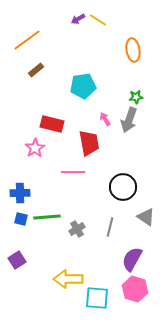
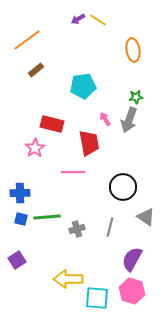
gray cross: rotated 14 degrees clockwise
pink hexagon: moved 3 px left, 2 px down
